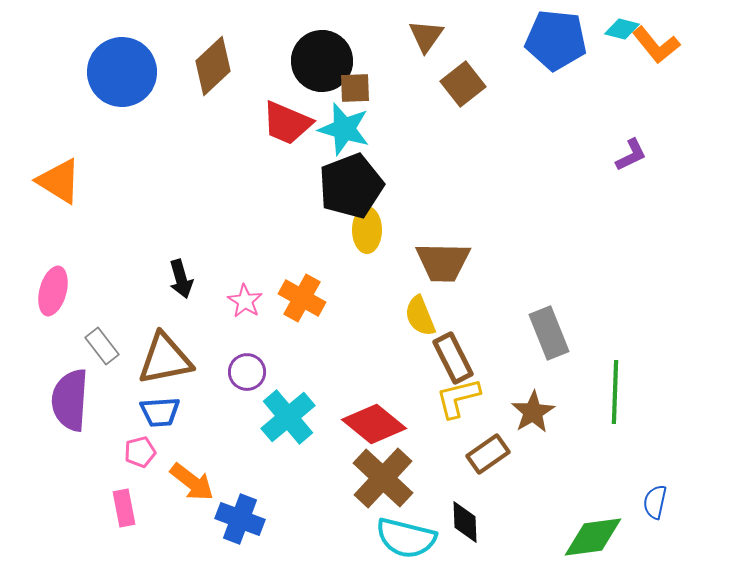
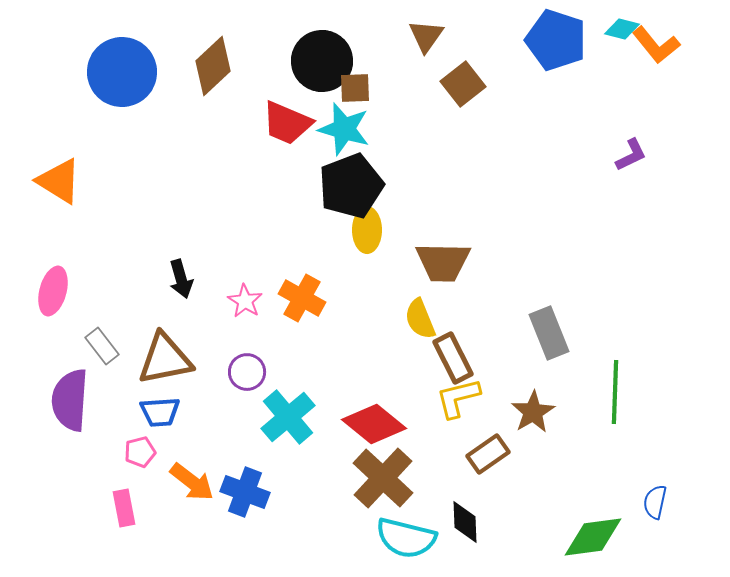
blue pentagon at (556, 40): rotated 12 degrees clockwise
yellow semicircle at (420, 316): moved 3 px down
blue cross at (240, 519): moved 5 px right, 27 px up
